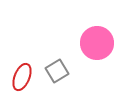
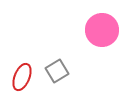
pink circle: moved 5 px right, 13 px up
